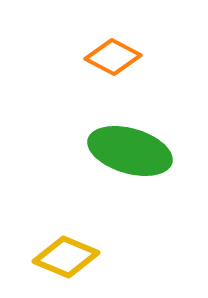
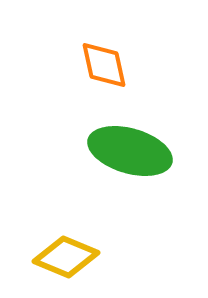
orange diamond: moved 9 px left, 8 px down; rotated 50 degrees clockwise
